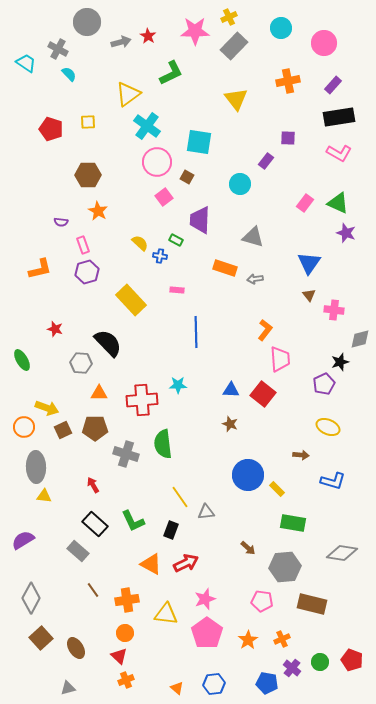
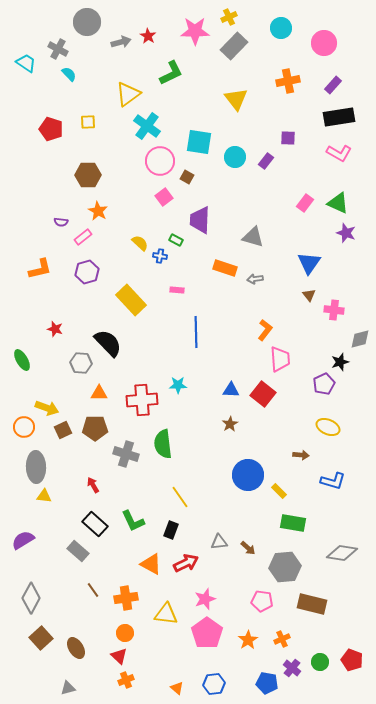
pink circle at (157, 162): moved 3 px right, 1 px up
cyan circle at (240, 184): moved 5 px left, 27 px up
pink rectangle at (83, 245): moved 8 px up; rotated 72 degrees clockwise
brown star at (230, 424): rotated 21 degrees clockwise
yellow rectangle at (277, 489): moved 2 px right, 2 px down
gray triangle at (206, 512): moved 13 px right, 30 px down
orange cross at (127, 600): moved 1 px left, 2 px up
